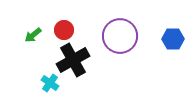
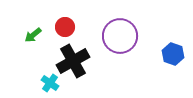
red circle: moved 1 px right, 3 px up
blue hexagon: moved 15 px down; rotated 20 degrees clockwise
black cross: moved 1 px down
